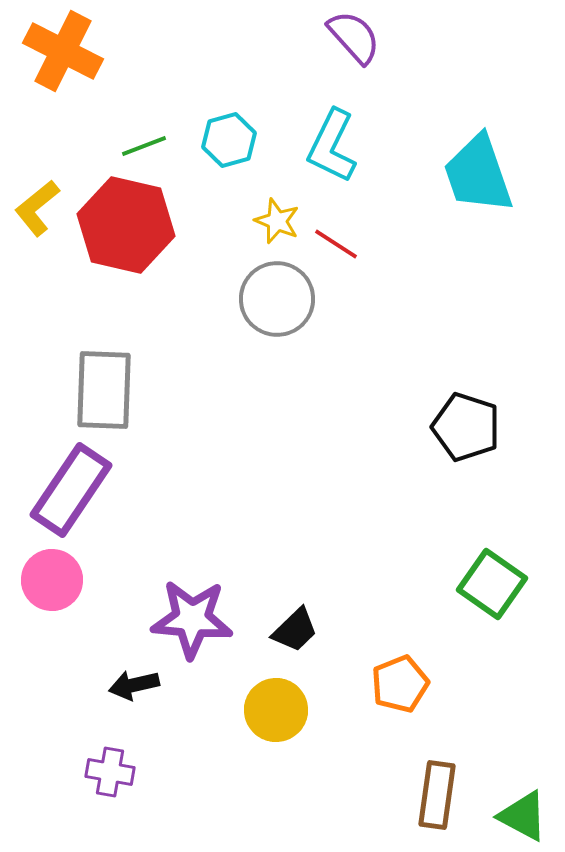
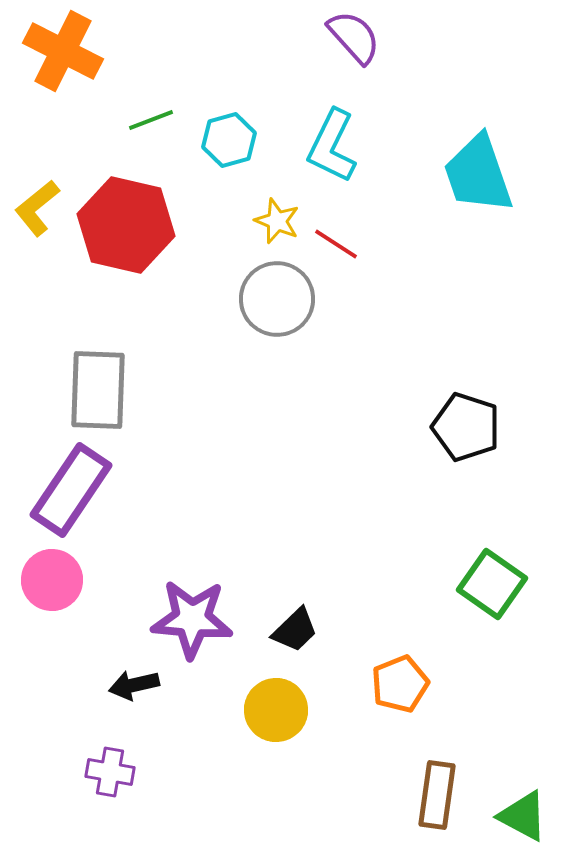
green line: moved 7 px right, 26 px up
gray rectangle: moved 6 px left
